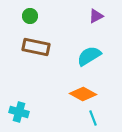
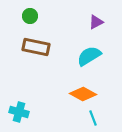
purple triangle: moved 6 px down
